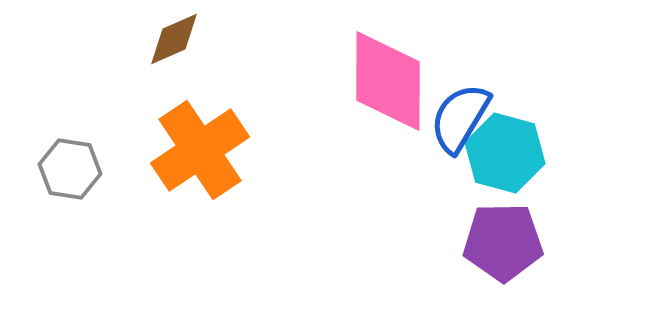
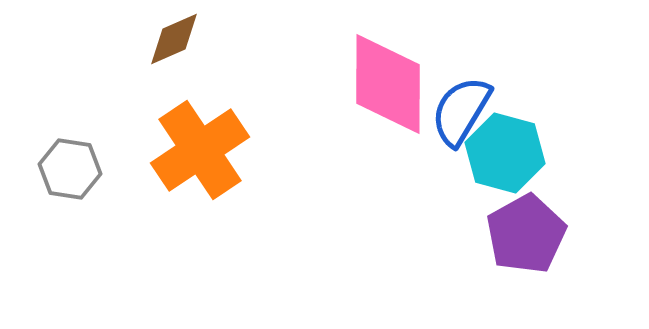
pink diamond: moved 3 px down
blue semicircle: moved 1 px right, 7 px up
purple pentagon: moved 23 px right, 8 px up; rotated 28 degrees counterclockwise
